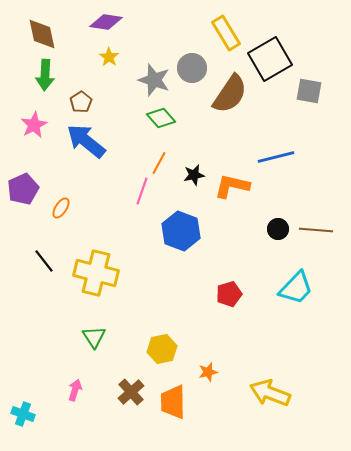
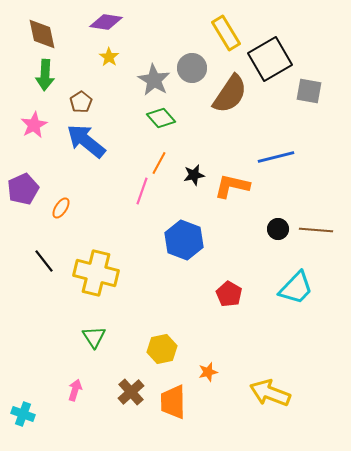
gray star: rotated 12 degrees clockwise
blue hexagon: moved 3 px right, 9 px down
red pentagon: rotated 25 degrees counterclockwise
